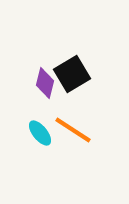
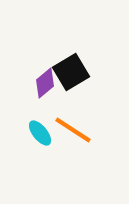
black square: moved 1 px left, 2 px up
purple diamond: rotated 36 degrees clockwise
